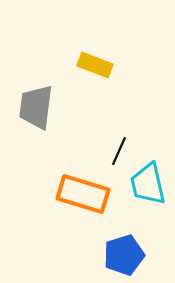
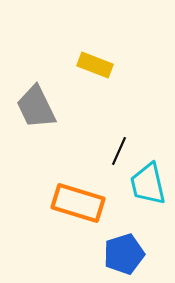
gray trapezoid: rotated 33 degrees counterclockwise
orange rectangle: moved 5 px left, 9 px down
blue pentagon: moved 1 px up
